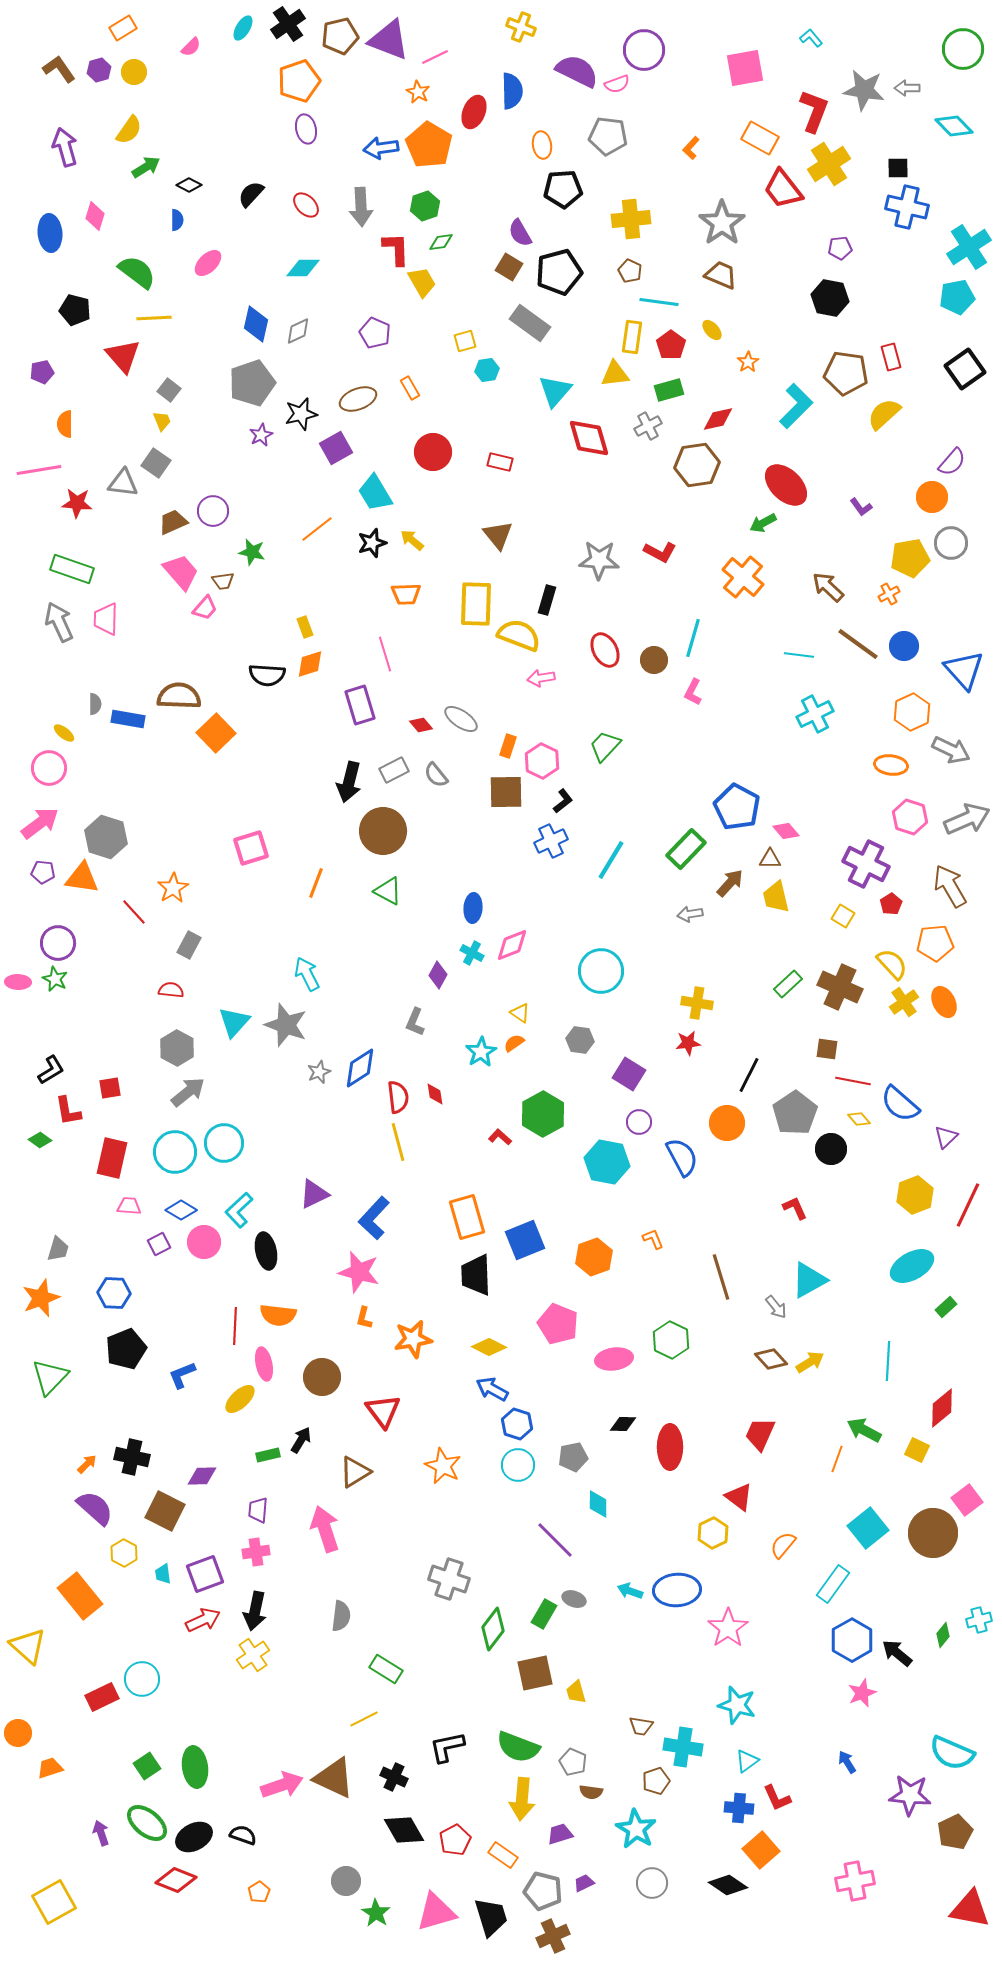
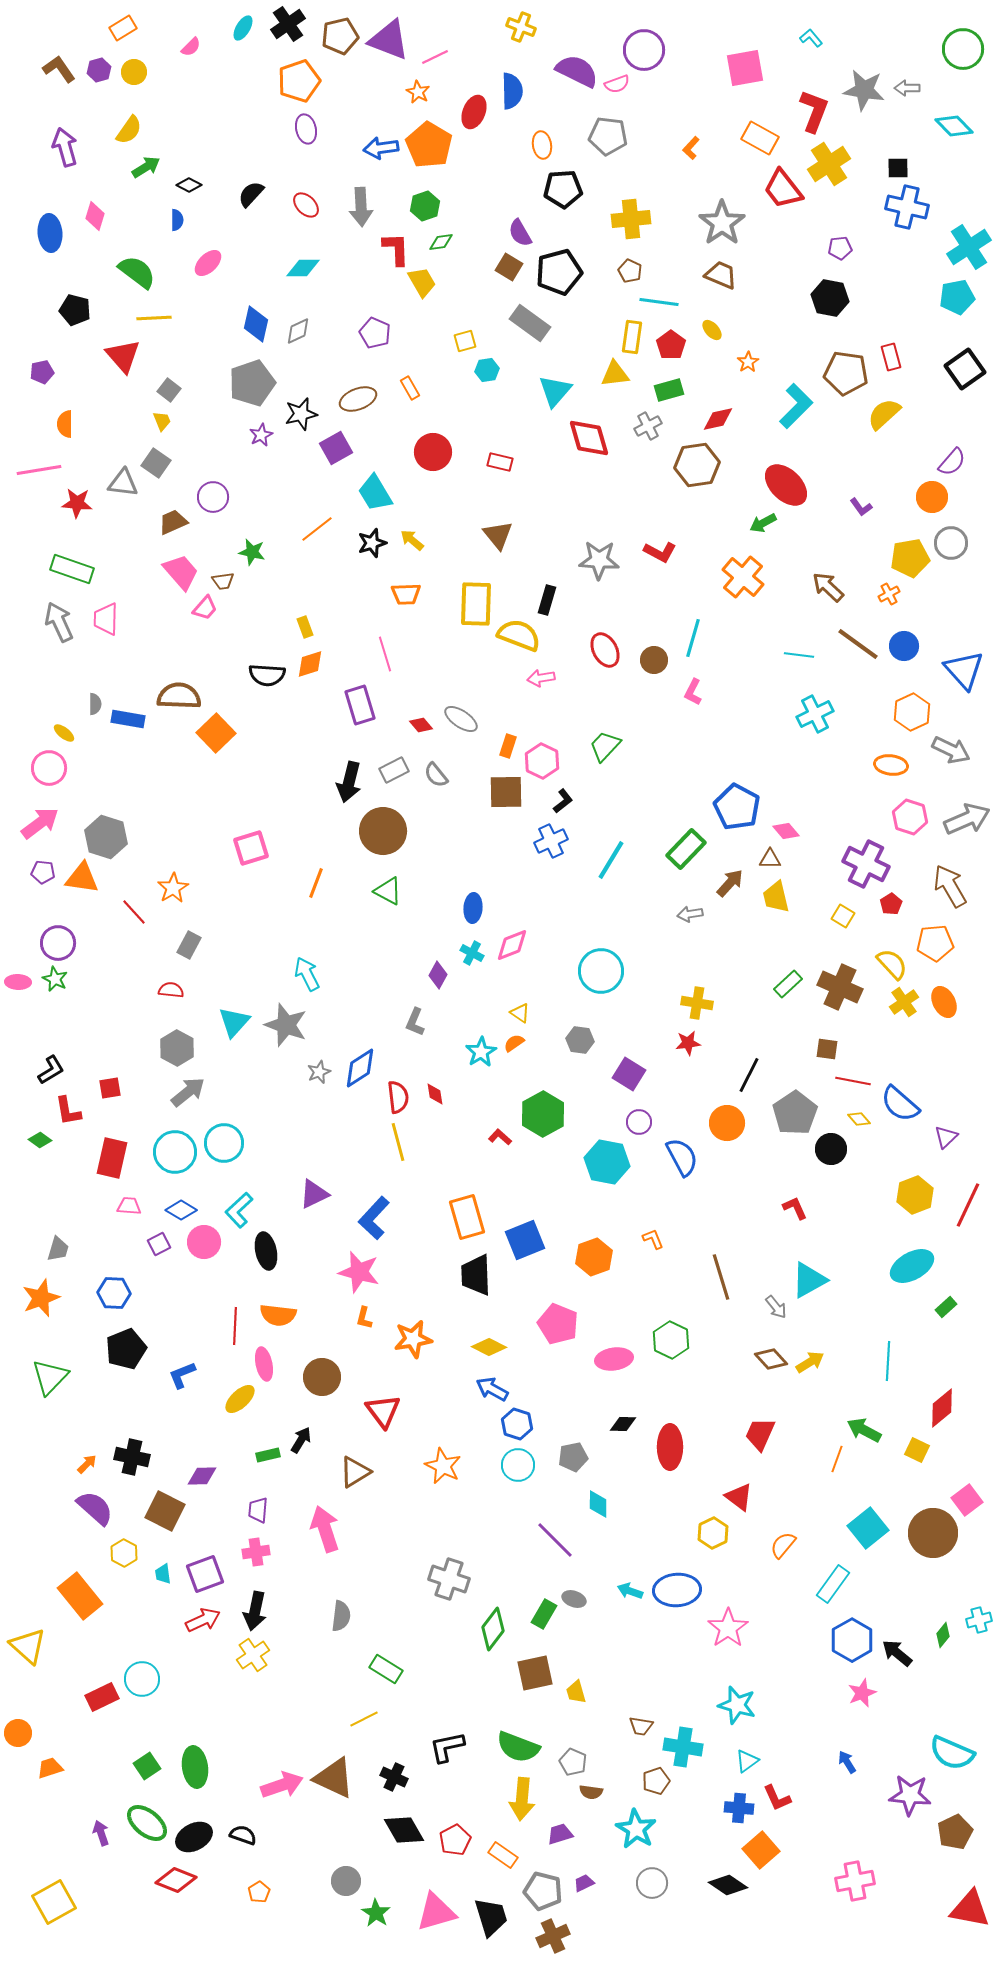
purple circle at (213, 511): moved 14 px up
